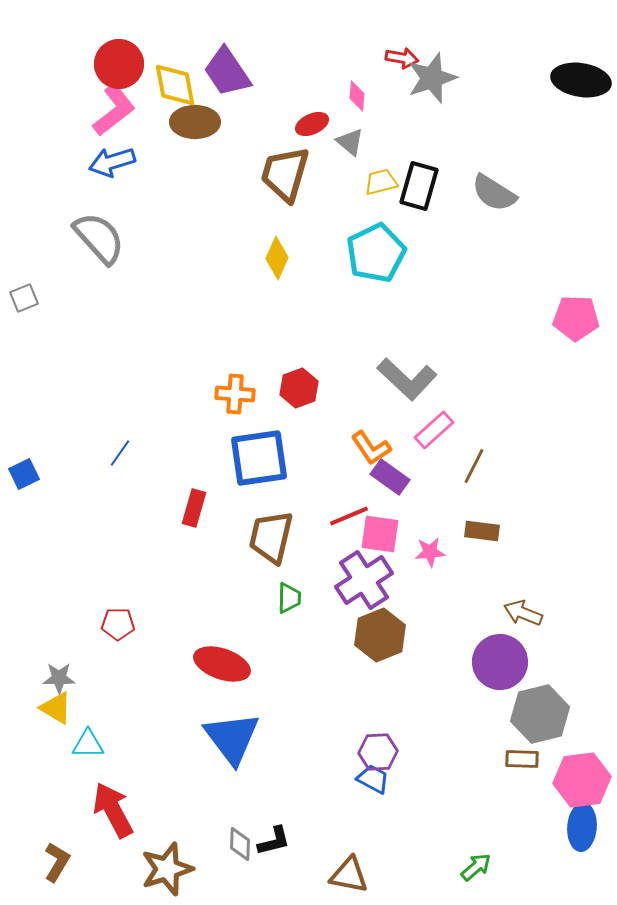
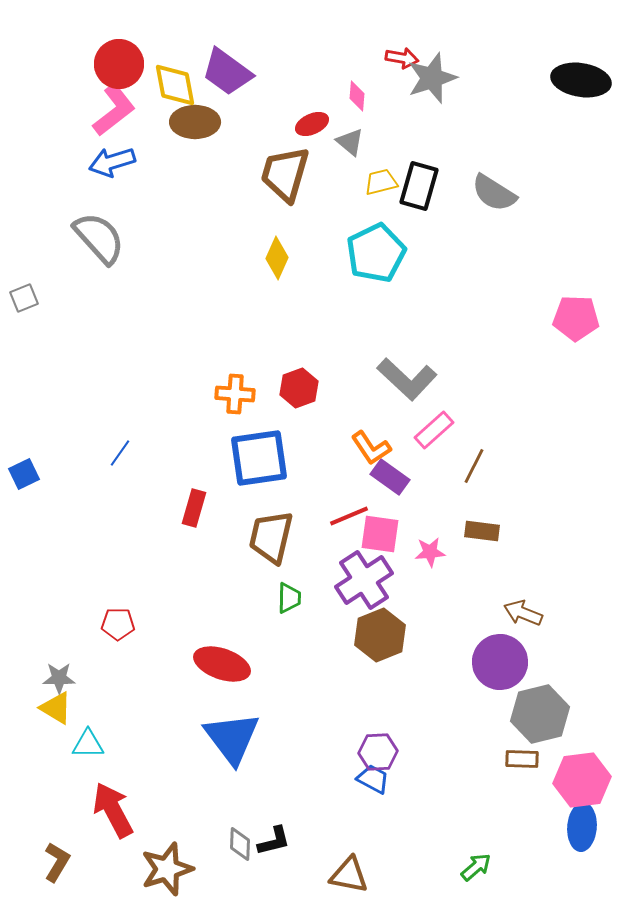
purple trapezoid at (227, 72): rotated 20 degrees counterclockwise
